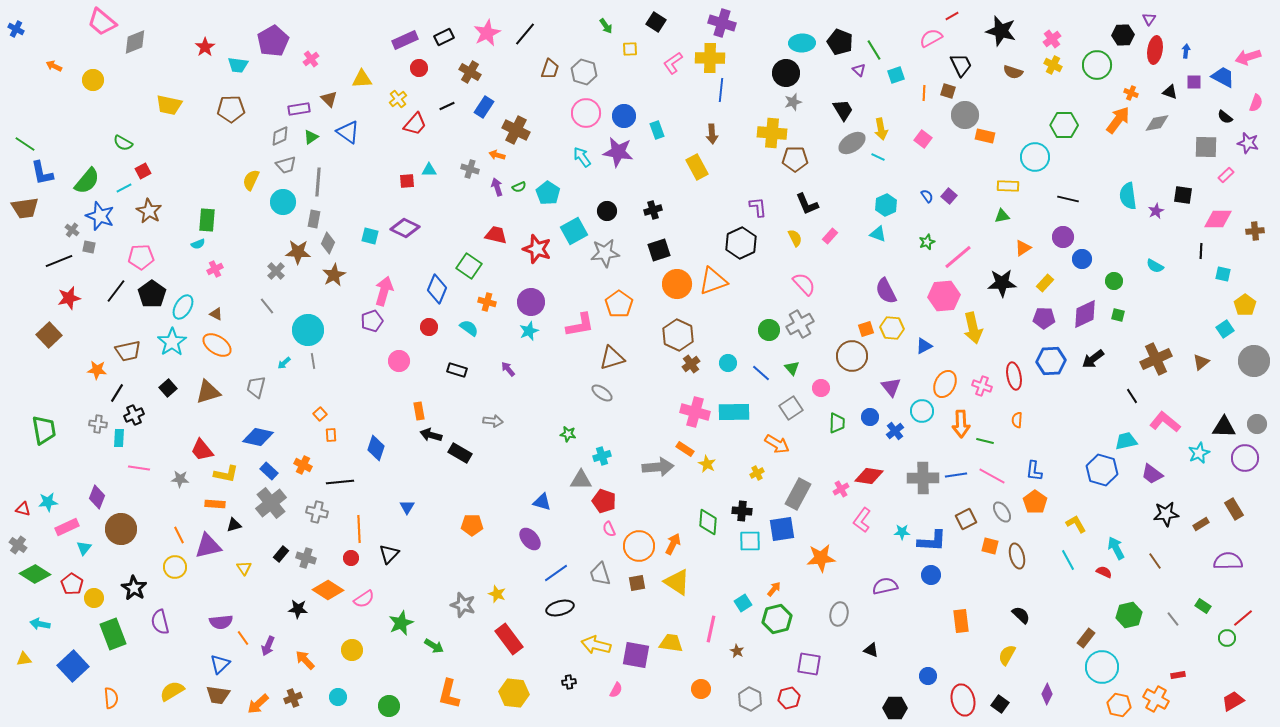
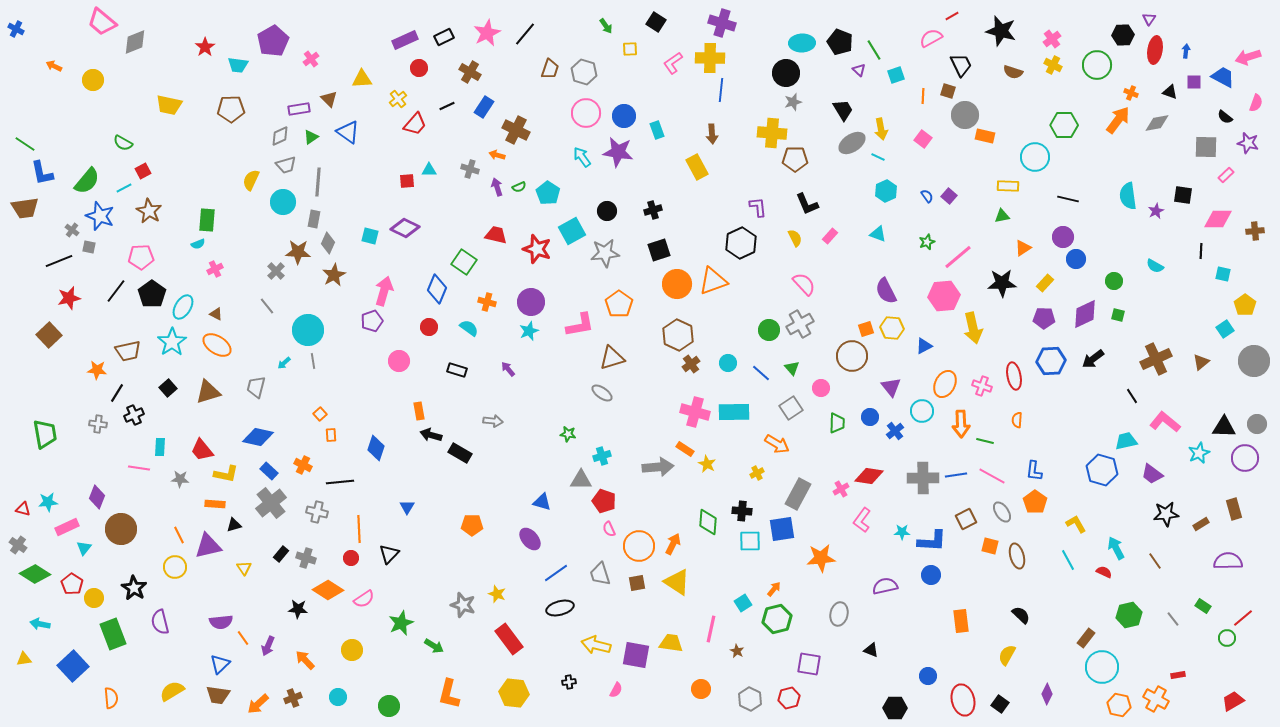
orange line at (924, 93): moved 1 px left, 3 px down
cyan hexagon at (886, 205): moved 14 px up
cyan square at (574, 231): moved 2 px left
blue circle at (1082, 259): moved 6 px left
green square at (469, 266): moved 5 px left, 4 px up
green trapezoid at (44, 430): moved 1 px right, 4 px down
cyan rectangle at (119, 438): moved 41 px right, 9 px down
brown rectangle at (1234, 509): rotated 15 degrees clockwise
